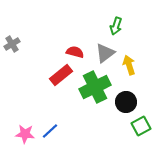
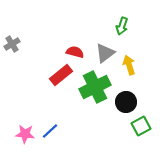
green arrow: moved 6 px right
